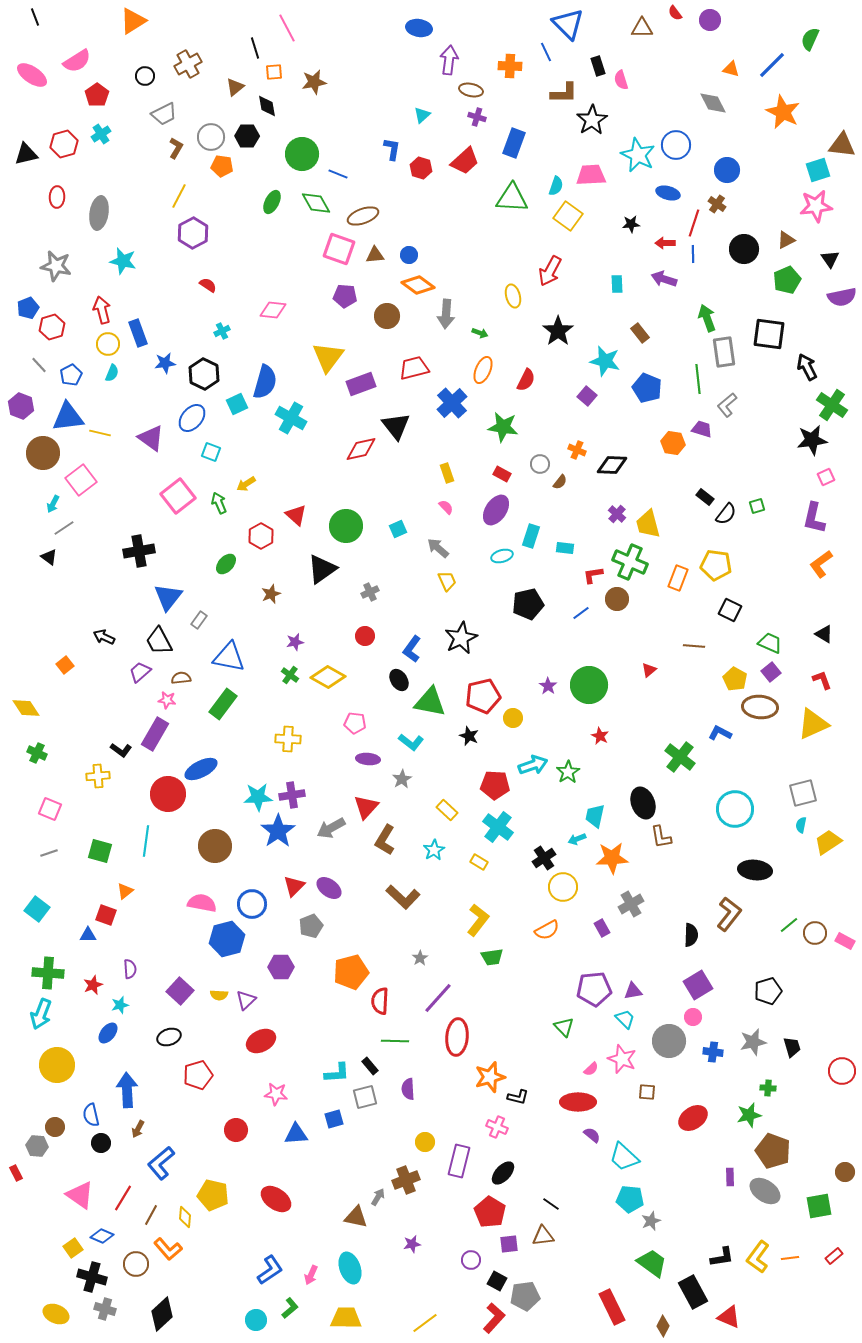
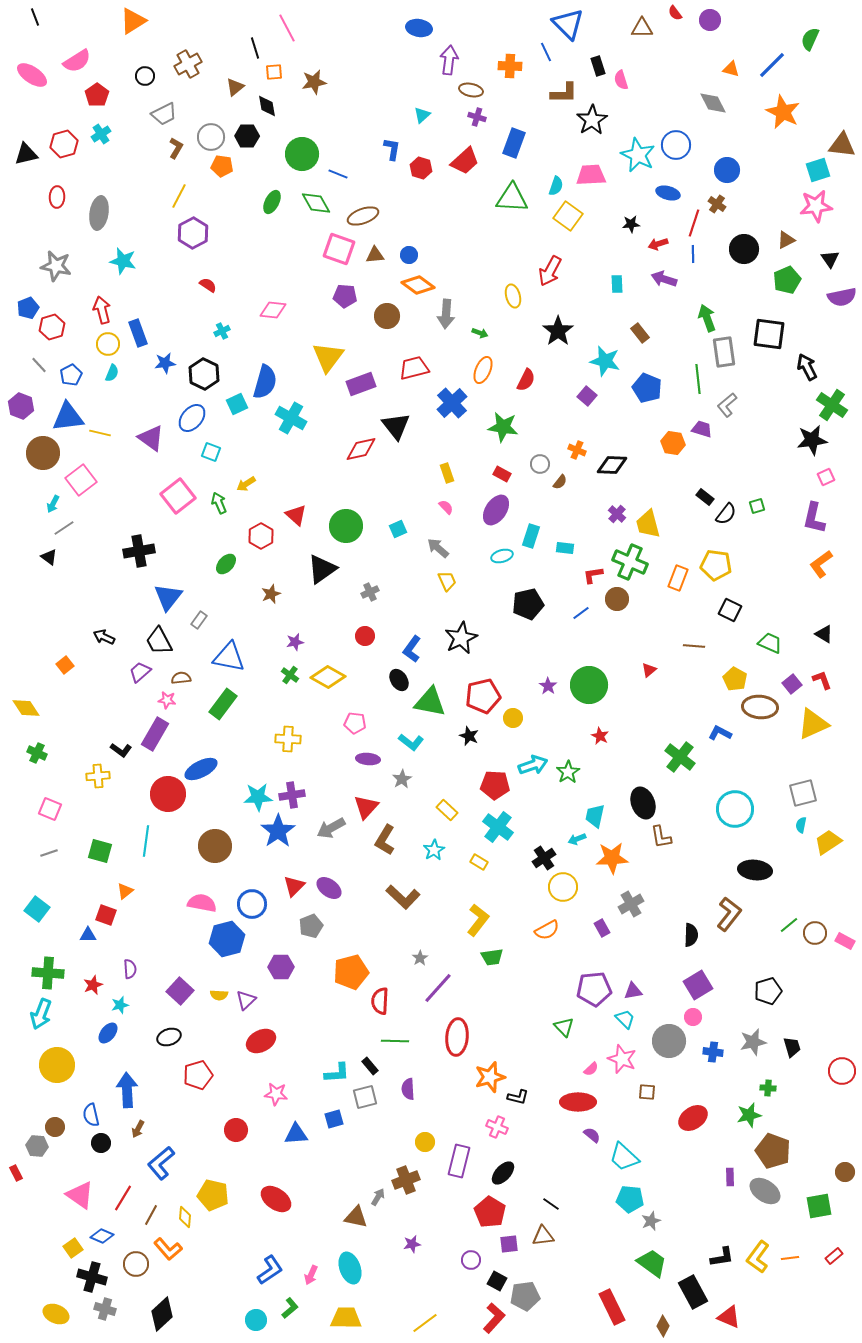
red arrow at (665, 243): moved 7 px left, 1 px down; rotated 18 degrees counterclockwise
purple square at (771, 672): moved 21 px right, 12 px down
purple line at (438, 998): moved 10 px up
